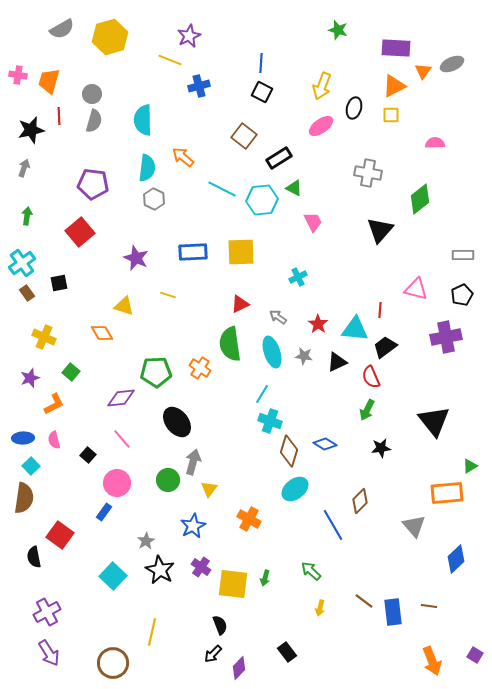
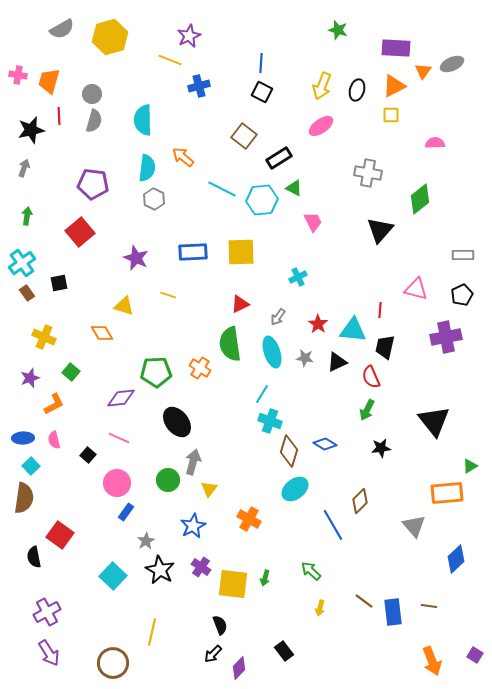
black ellipse at (354, 108): moved 3 px right, 18 px up
gray arrow at (278, 317): rotated 90 degrees counterclockwise
cyan triangle at (355, 329): moved 2 px left, 1 px down
black trapezoid at (385, 347): rotated 40 degrees counterclockwise
gray star at (304, 356): moved 1 px right, 2 px down
pink line at (122, 439): moved 3 px left, 1 px up; rotated 25 degrees counterclockwise
blue rectangle at (104, 512): moved 22 px right
black rectangle at (287, 652): moved 3 px left, 1 px up
